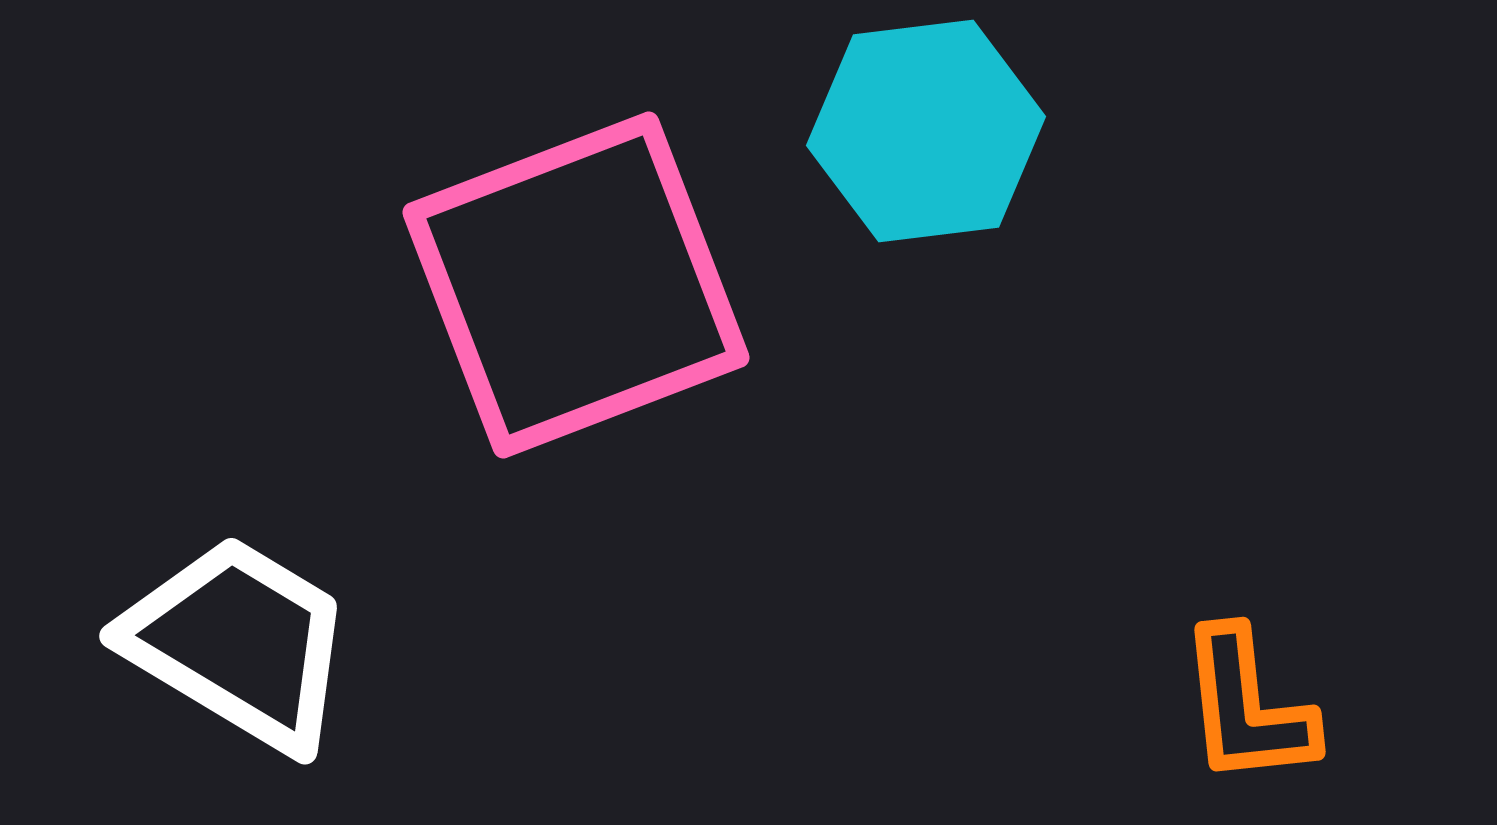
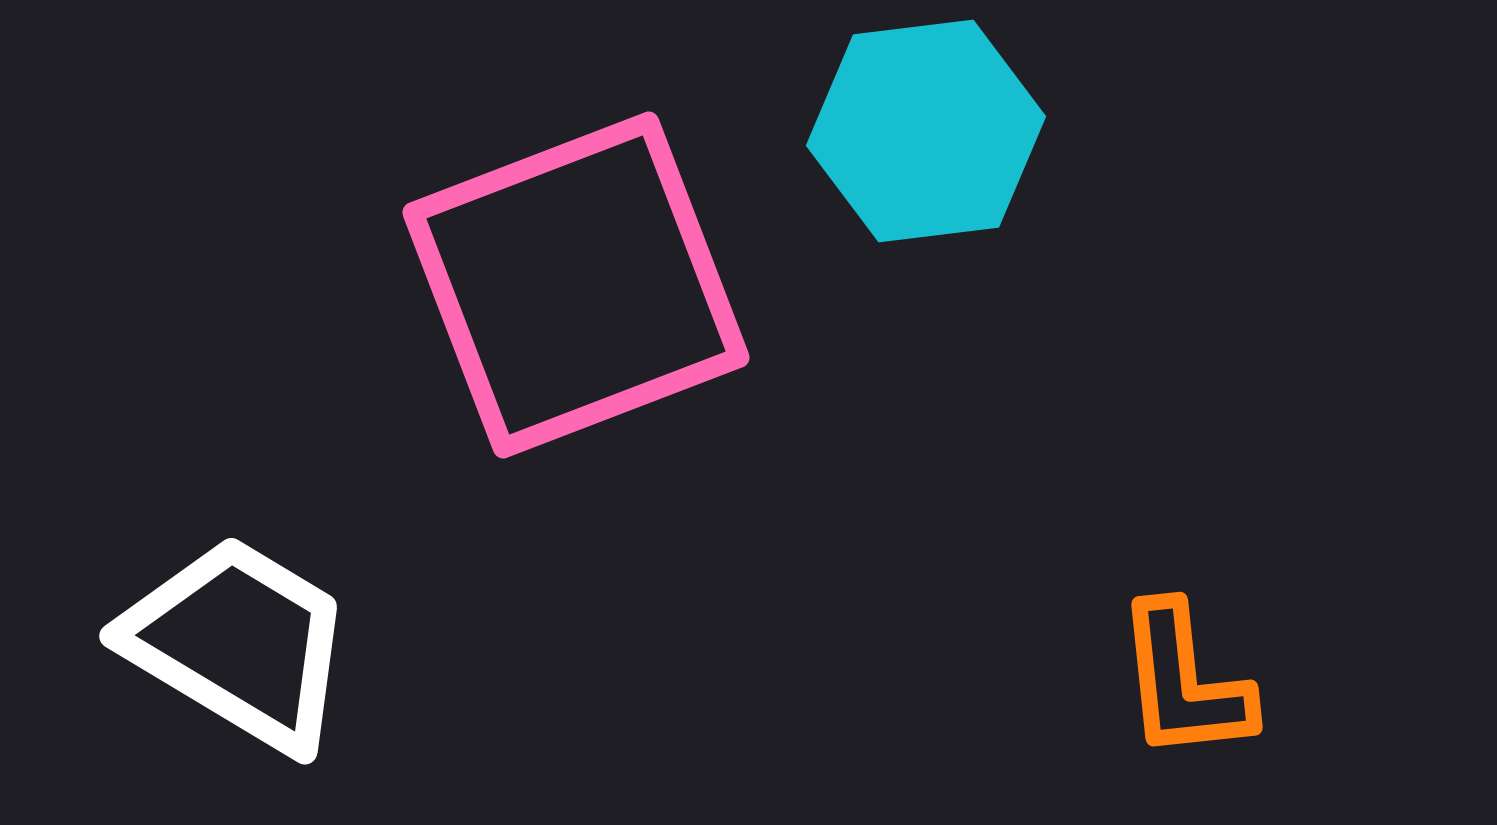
orange L-shape: moved 63 px left, 25 px up
